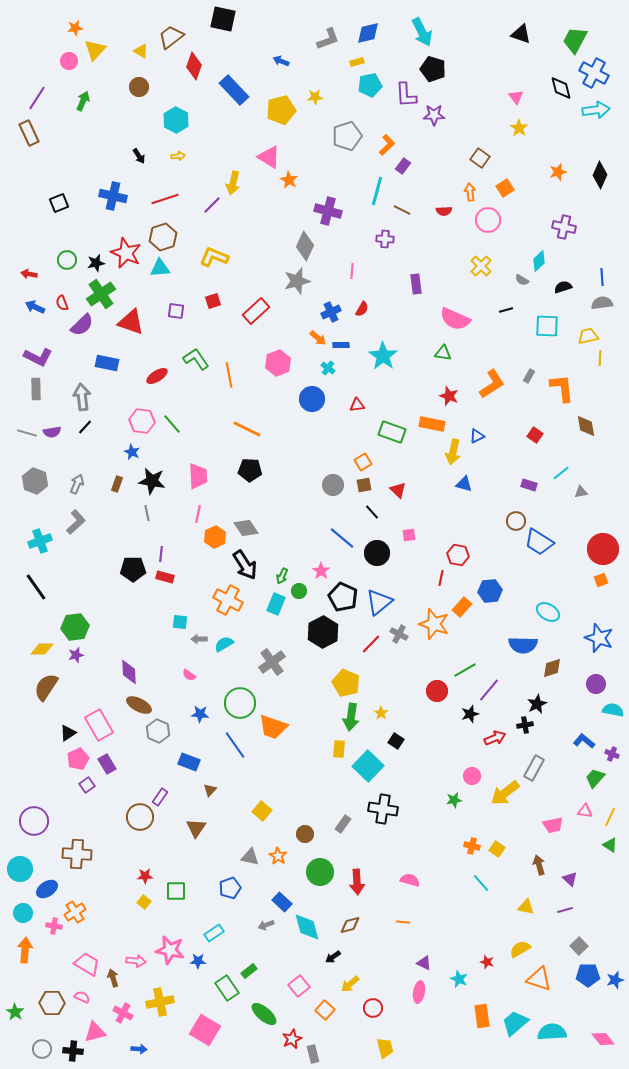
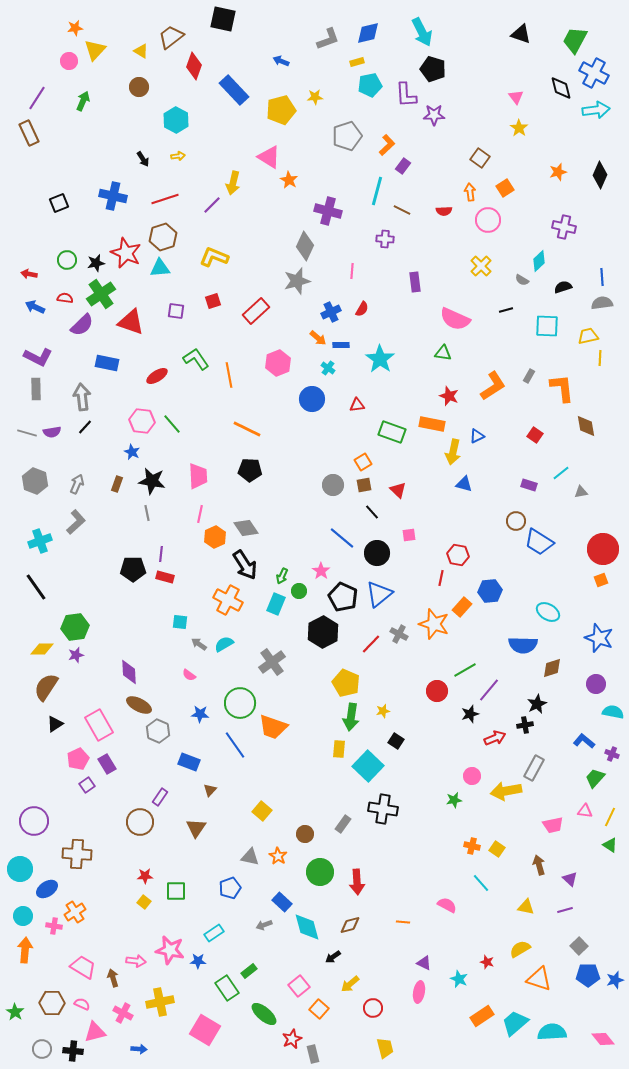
black arrow at (139, 156): moved 4 px right, 3 px down
purple rectangle at (416, 284): moved 1 px left, 2 px up
red semicircle at (62, 303): moved 3 px right, 5 px up; rotated 119 degrees clockwise
cyan star at (383, 356): moved 3 px left, 3 px down
orange L-shape at (492, 384): moved 1 px right, 2 px down
pink line at (198, 514): moved 2 px right
blue triangle at (379, 602): moved 8 px up
gray arrow at (199, 639): moved 5 px down; rotated 35 degrees clockwise
cyan semicircle at (613, 710): moved 2 px down
yellow star at (381, 713): moved 2 px right, 2 px up; rotated 24 degrees clockwise
black triangle at (68, 733): moved 13 px left, 9 px up
yellow arrow at (505, 793): moved 1 px right, 2 px up; rotated 28 degrees clockwise
brown circle at (140, 817): moved 5 px down
pink semicircle at (410, 880): moved 37 px right, 25 px down; rotated 12 degrees clockwise
cyan circle at (23, 913): moved 3 px down
gray arrow at (266, 925): moved 2 px left
pink trapezoid at (87, 964): moved 4 px left, 3 px down
pink semicircle at (82, 997): moved 7 px down
orange square at (325, 1010): moved 6 px left, 1 px up
orange rectangle at (482, 1016): rotated 65 degrees clockwise
